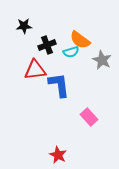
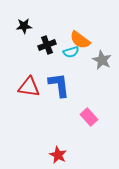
red triangle: moved 6 px left, 17 px down; rotated 15 degrees clockwise
